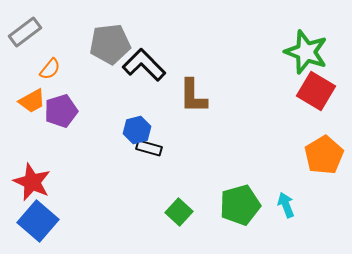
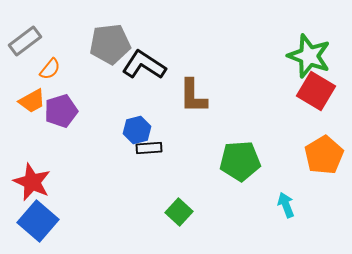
gray rectangle: moved 9 px down
green star: moved 3 px right, 4 px down
black L-shape: rotated 12 degrees counterclockwise
black rectangle: rotated 20 degrees counterclockwise
green pentagon: moved 44 px up; rotated 12 degrees clockwise
